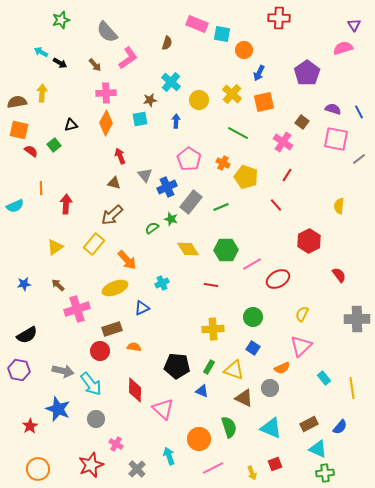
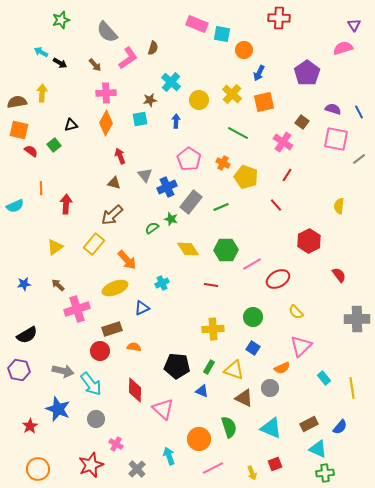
brown semicircle at (167, 43): moved 14 px left, 5 px down
yellow semicircle at (302, 314): moved 6 px left, 2 px up; rotated 70 degrees counterclockwise
